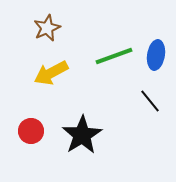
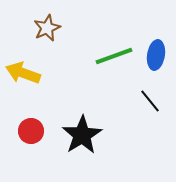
yellow arrow: moved 28 px left; rotated 48 degrees clockwise
